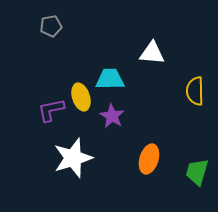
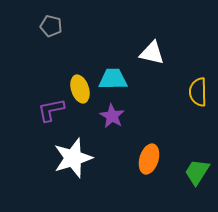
gray pentagon: rotated 25 degrees clockwise
white triangle: rotated 8 degrees clockwise
cyan trapezoid: moved 3 px right
yellow semicircle: moved 3 px right, 1 px down
yellow ellipse: moved 1 px left, 8 px up
green trapezoid: rotated 16 degrees clockwise
